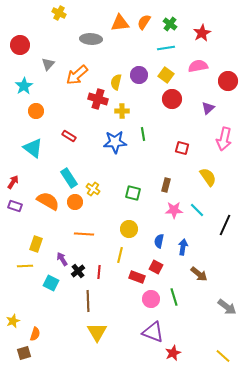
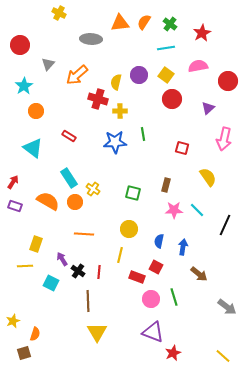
yellow cross at (122, 111): moved 2 px left
black cross at (78, 271): rotated 16 degrees counterclockwise
